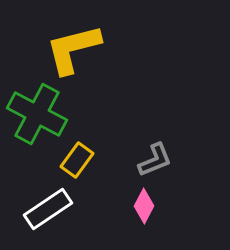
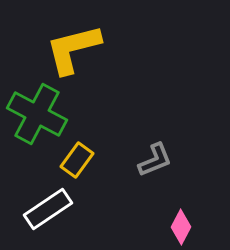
pink diamond: moved 37 px right, 21 px down
